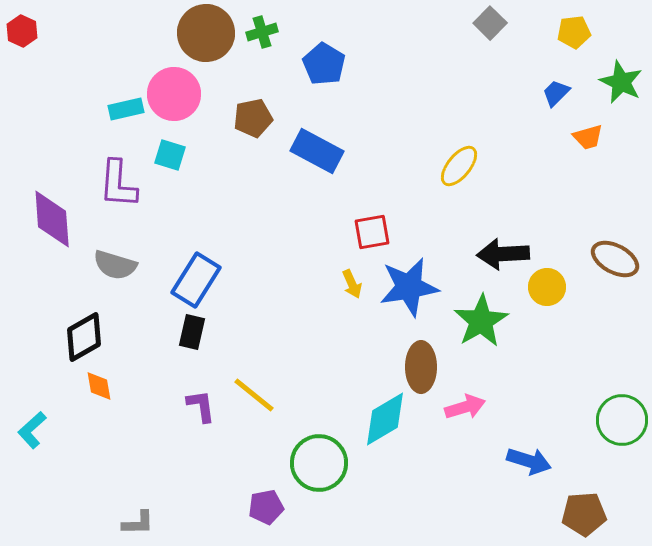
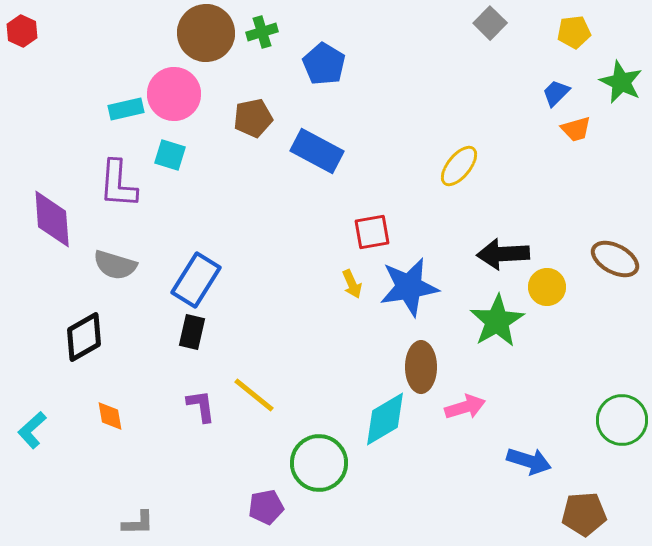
orange trapezoid at (588, 137): moved 12 px left, 8 px up
green star at (481, 321): moved 16 px right
orange diamond at (99, 386): moved 11 px right, 30 px down
